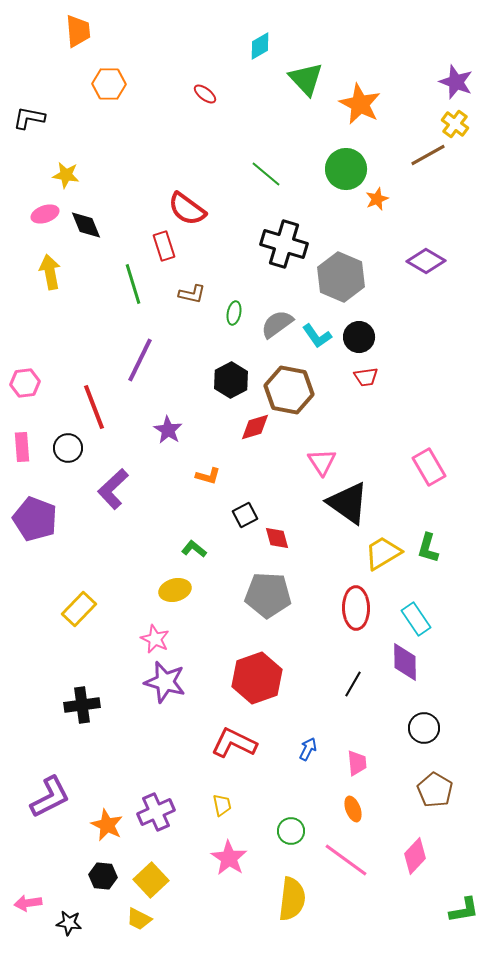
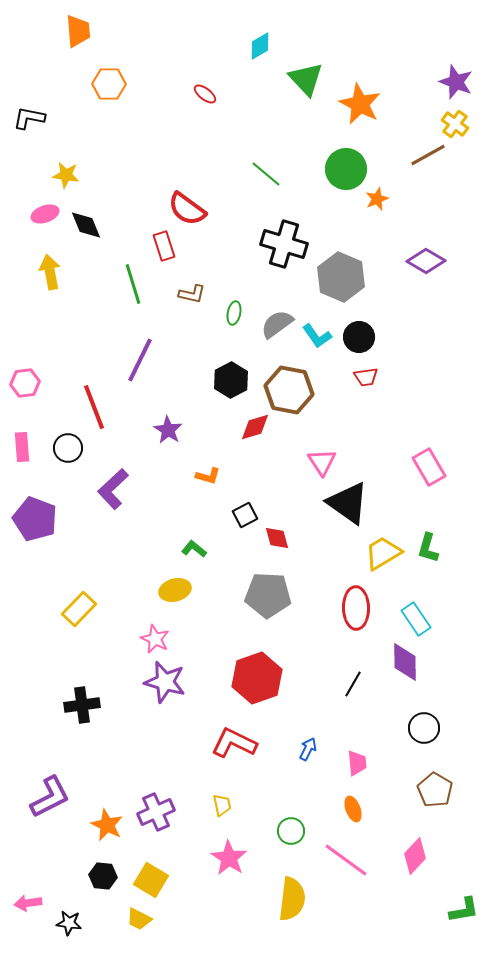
yellow square at (151, 880): rotated 16 degrees counterclockwise
